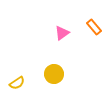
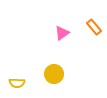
yellow semicircle: rotated 35 degrees clockwise
